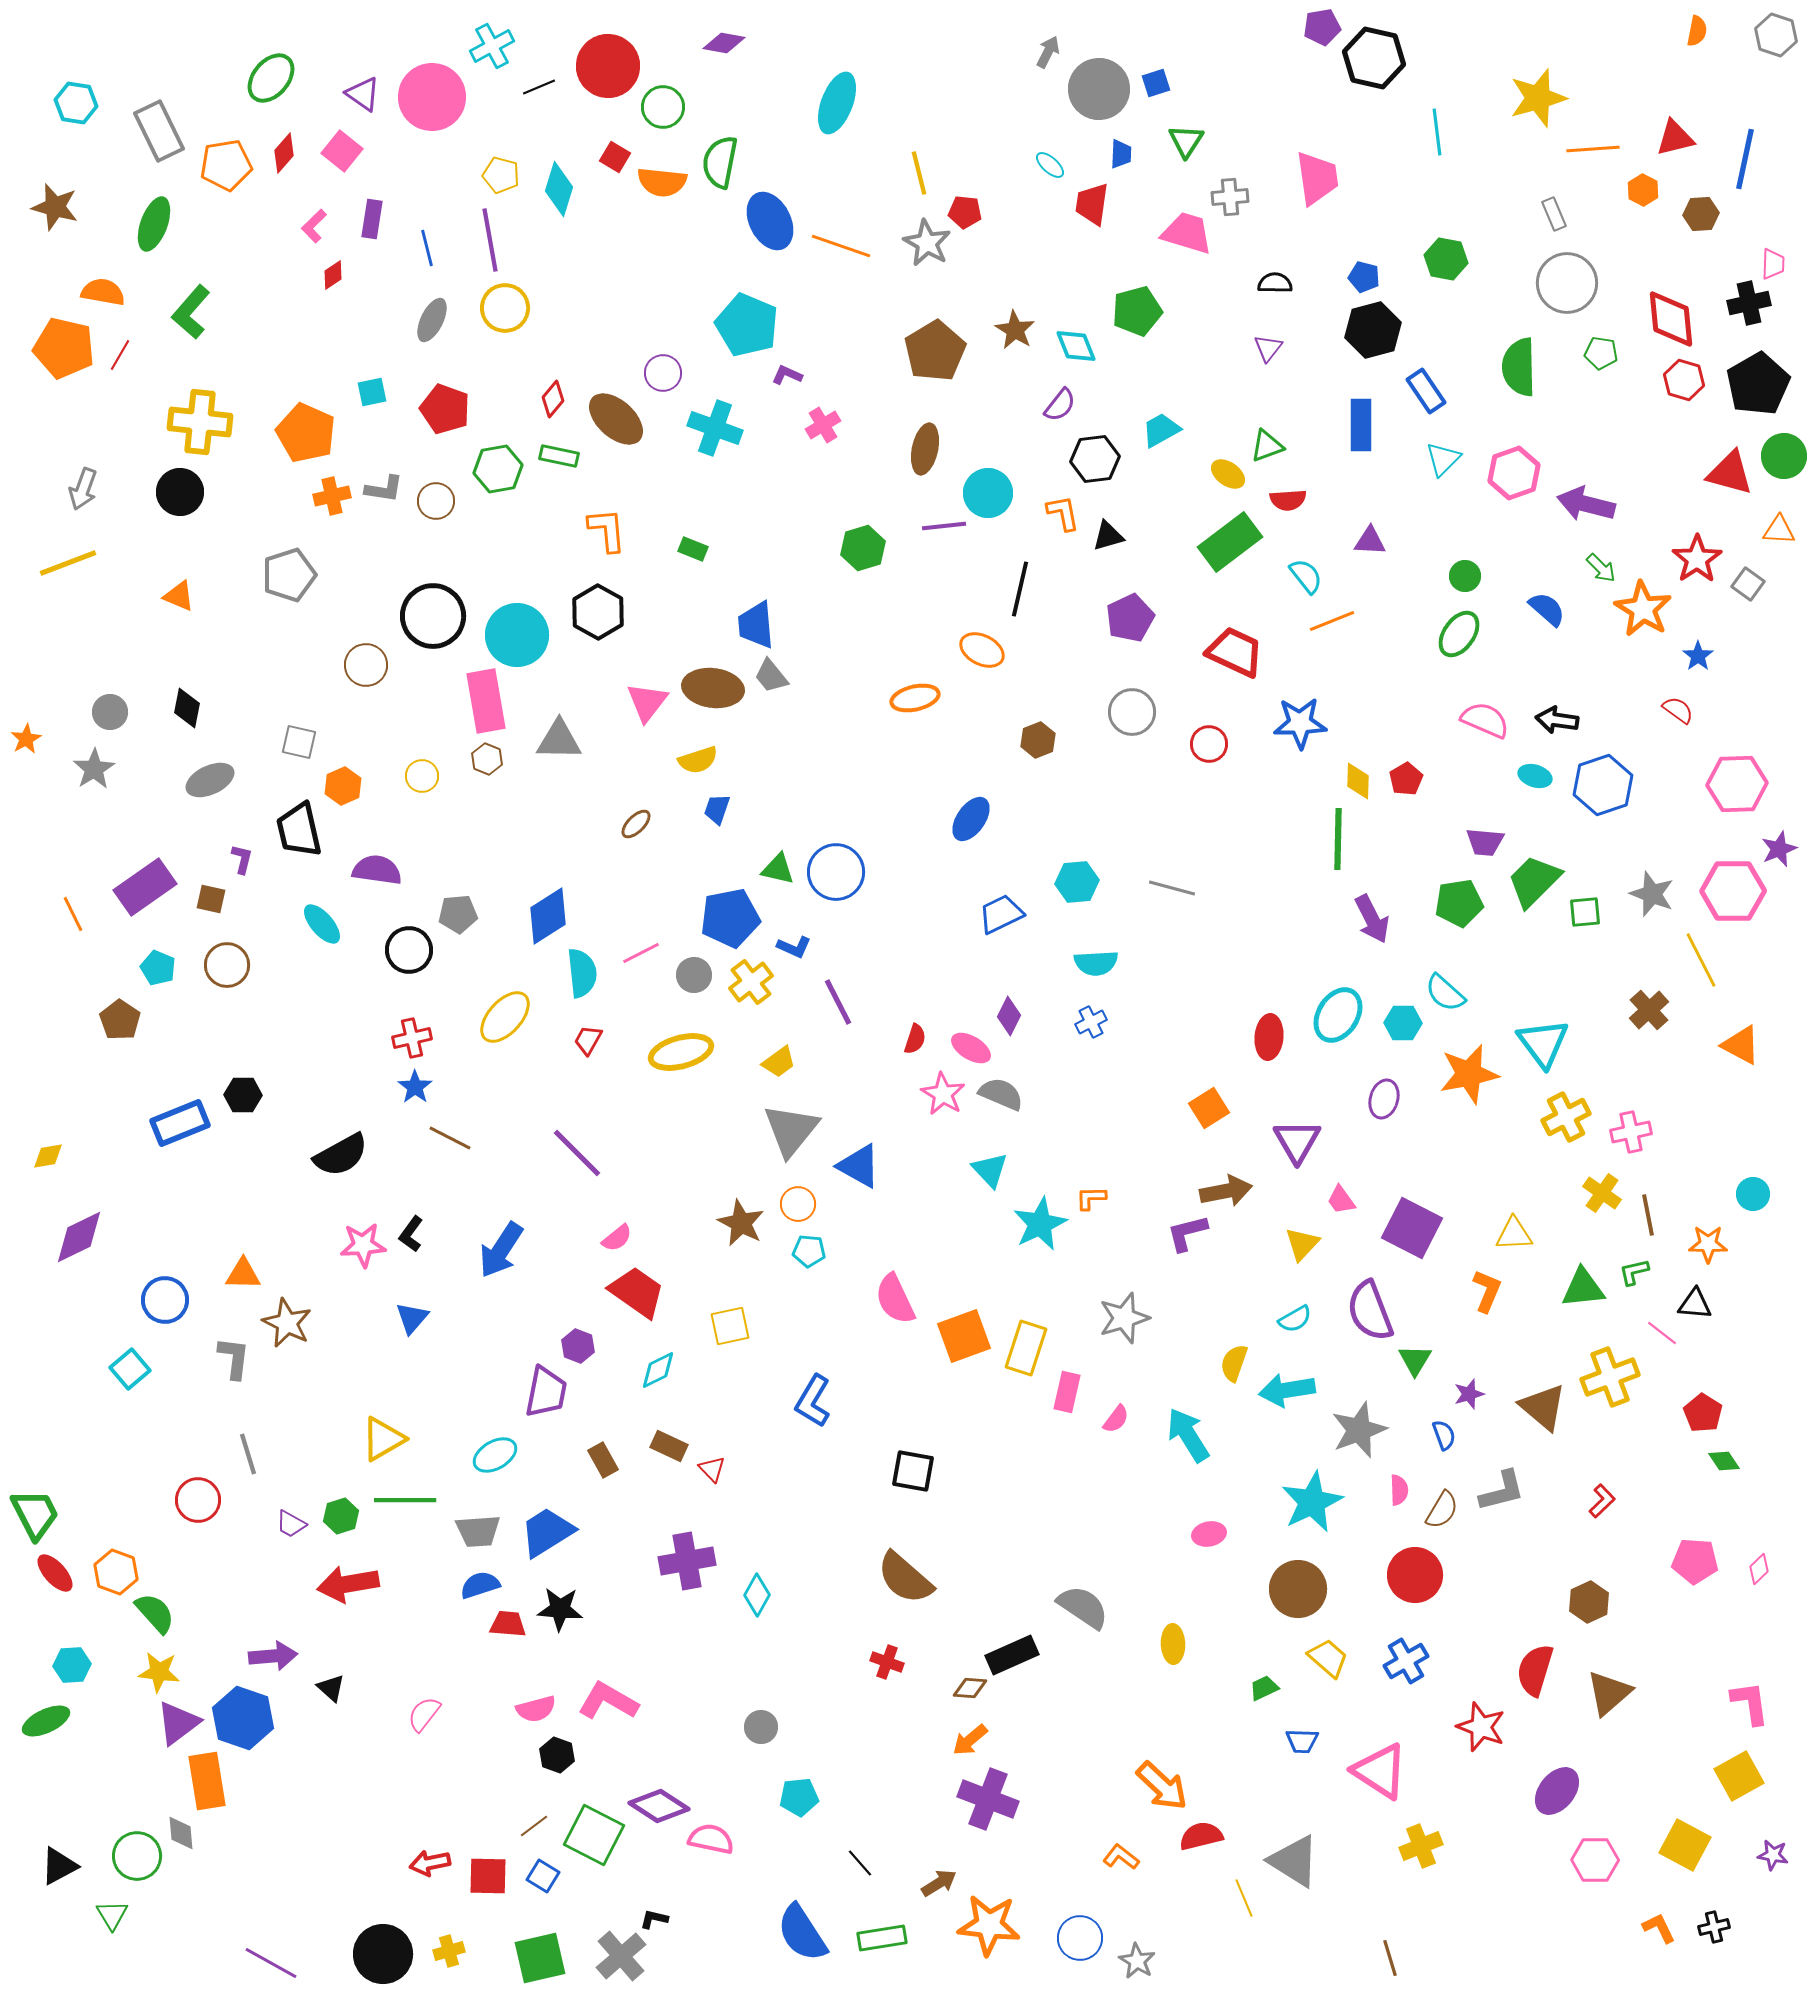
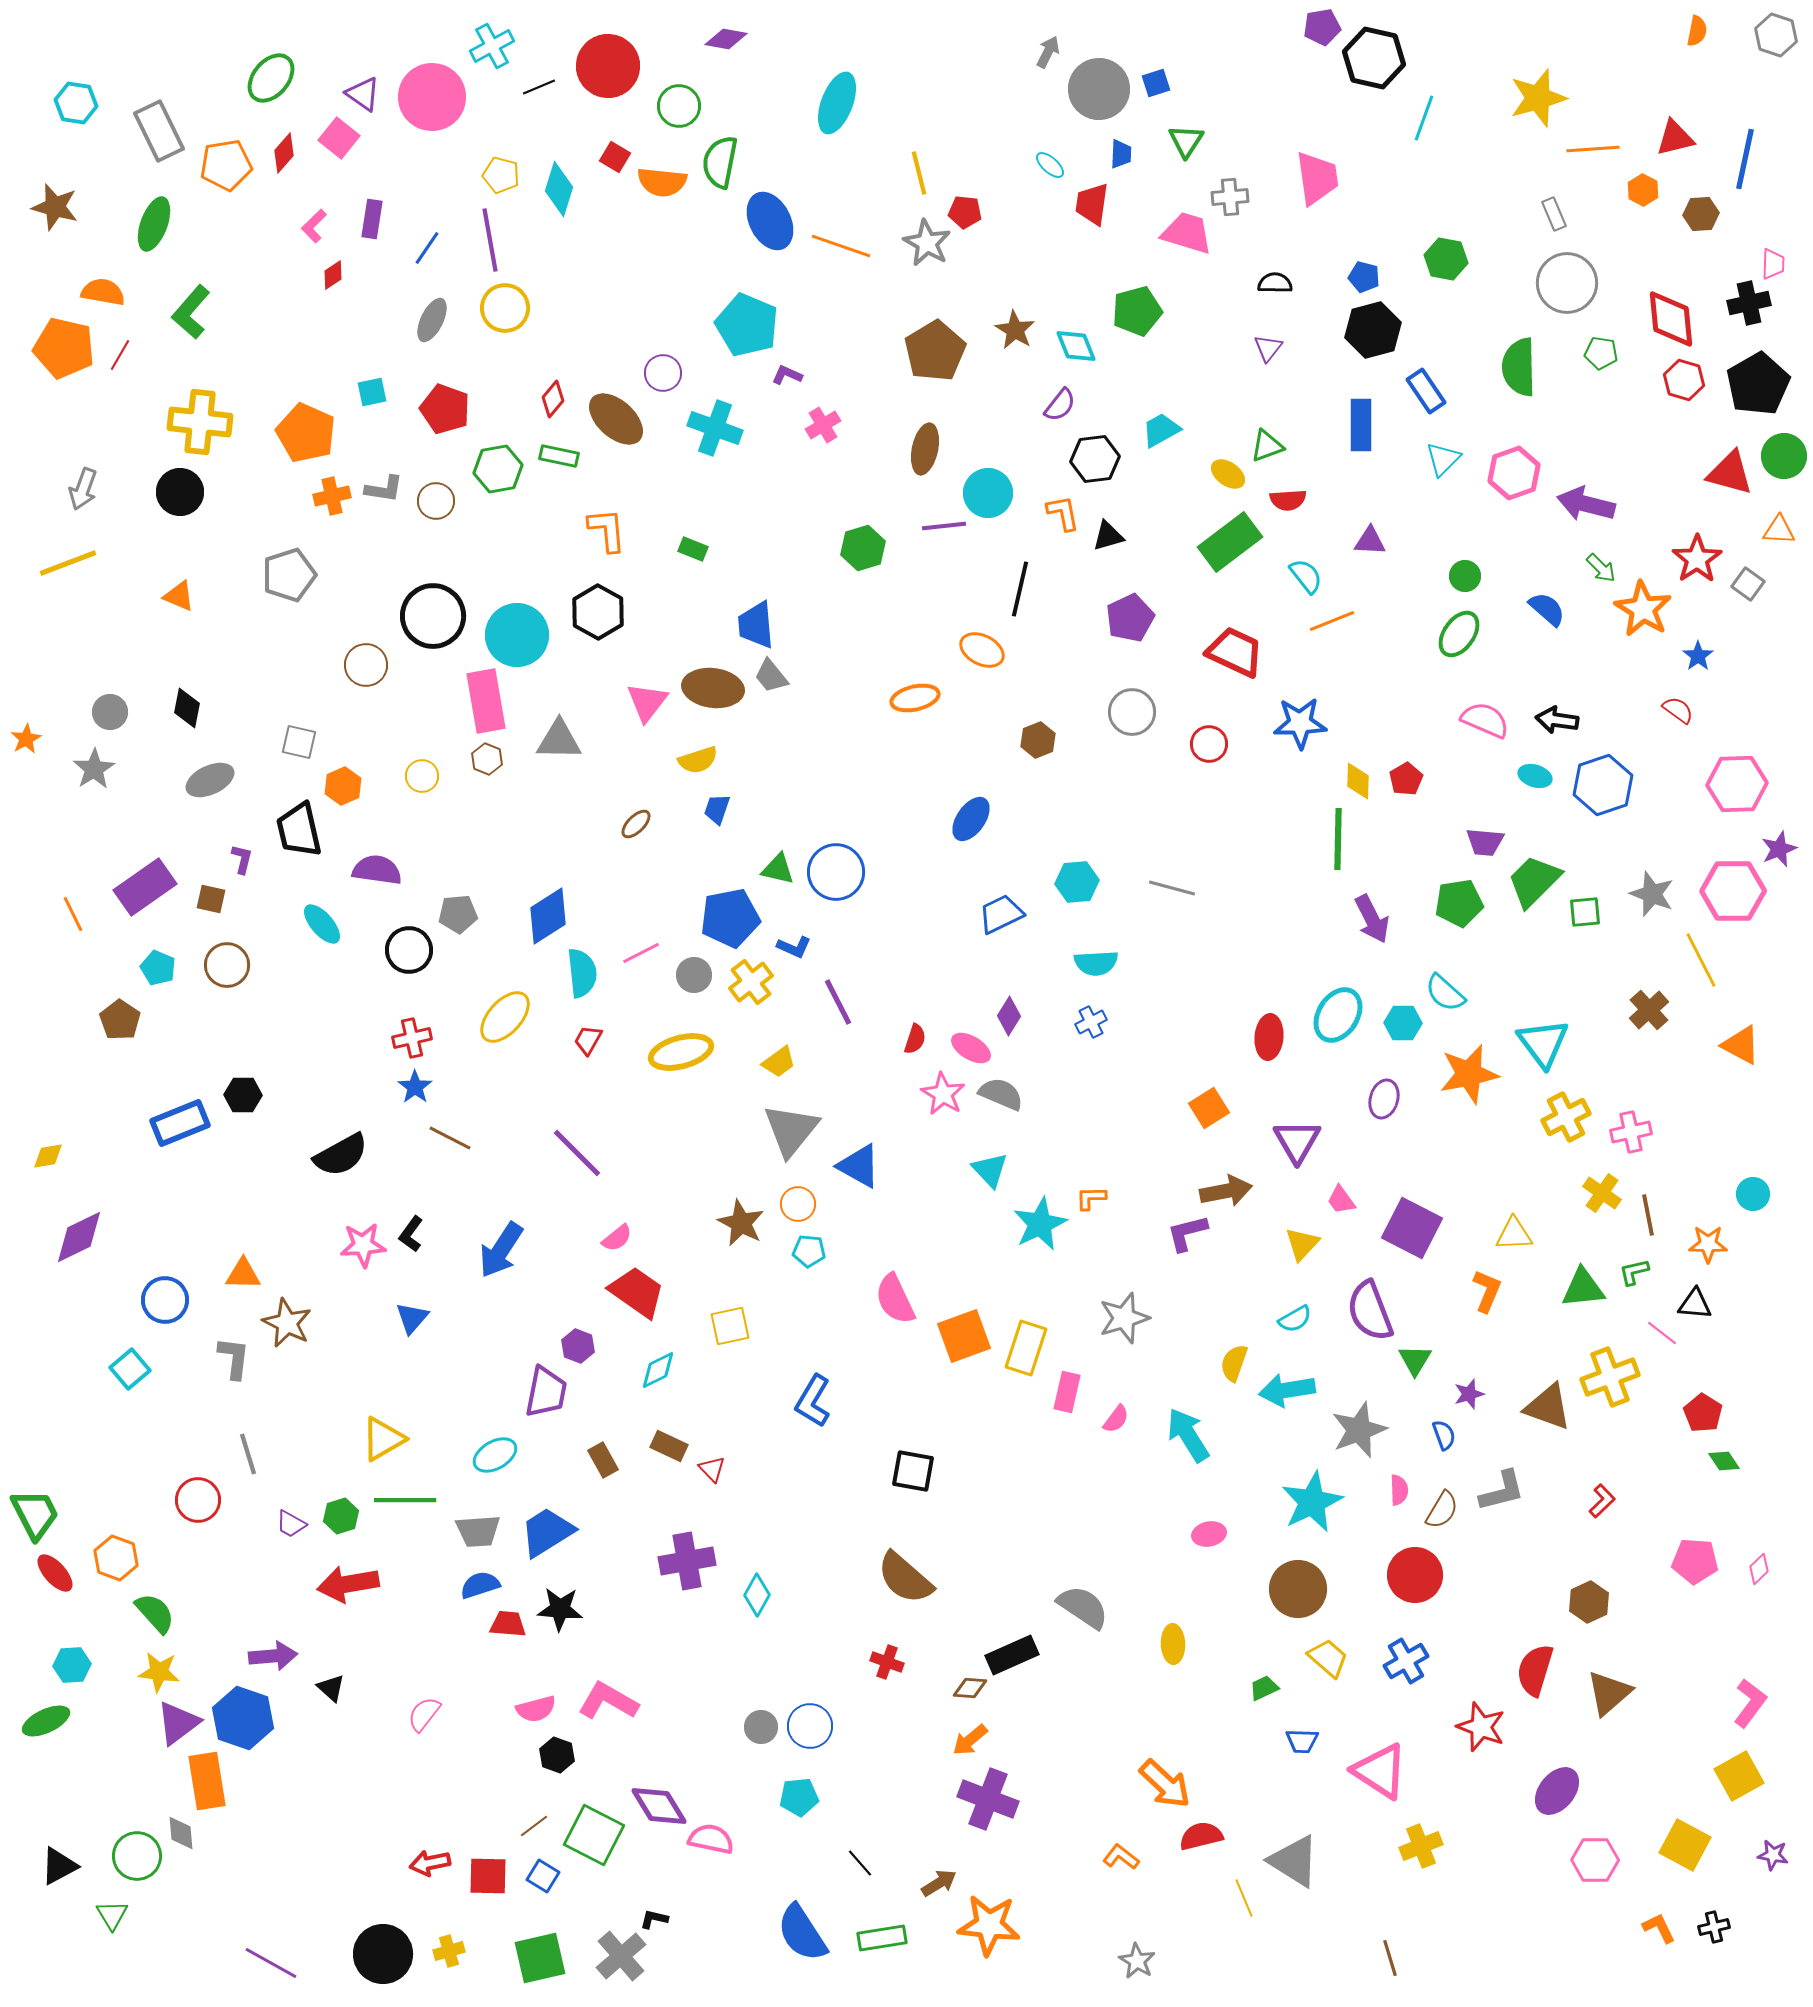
purple diamond at (724, 43): moved 2 px right, 4 px up
green circle at (663, 107): moved 16 px right, 1 px up
cyan line at (1437, 132): moved 13 px left, 14 px up; rotated 27 degrees clockwise
pink square at (342, 151): moved 3 px left, 13 px up
blue line at (427, 248): rotated 48 degrees clockwise
purple diamond at (1009, 1016): rotated 6 degrees clockwise
brown triangle at (1543, 1407): moved 5 px right; rotated 20 degrees counterclockwise
orange hexagon at (116, 1572): moved 14 px up
pink L-shape at (1750, 1703): rotated 45 degrees clockwise
orange arrow at (1162, 1786): moved 3 px right, 2 px up
purple diamond at (659, 1806): rotated 26 degrees clockwise
blue circle at (1080, 1938): moved 270 px left, 212 px up
